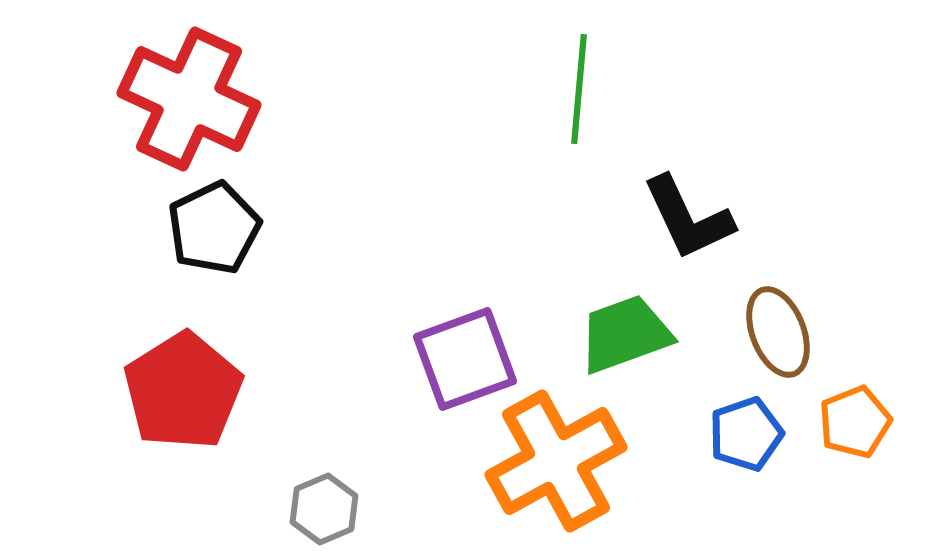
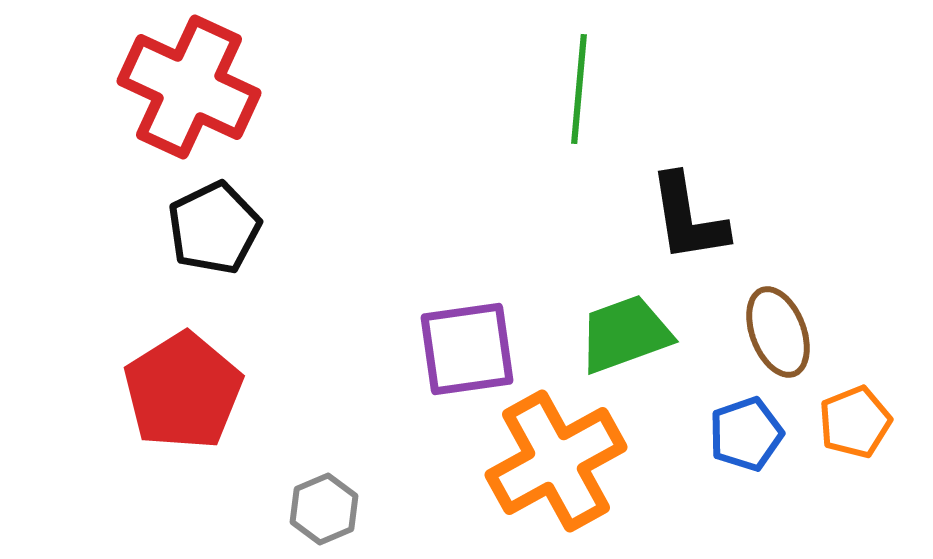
red cross: moved 12 px up
black L-shape: rotated 16 degrees clockwise
purple square: moved 2 px right, 10 px up; rotated 12 degrees clockwise
